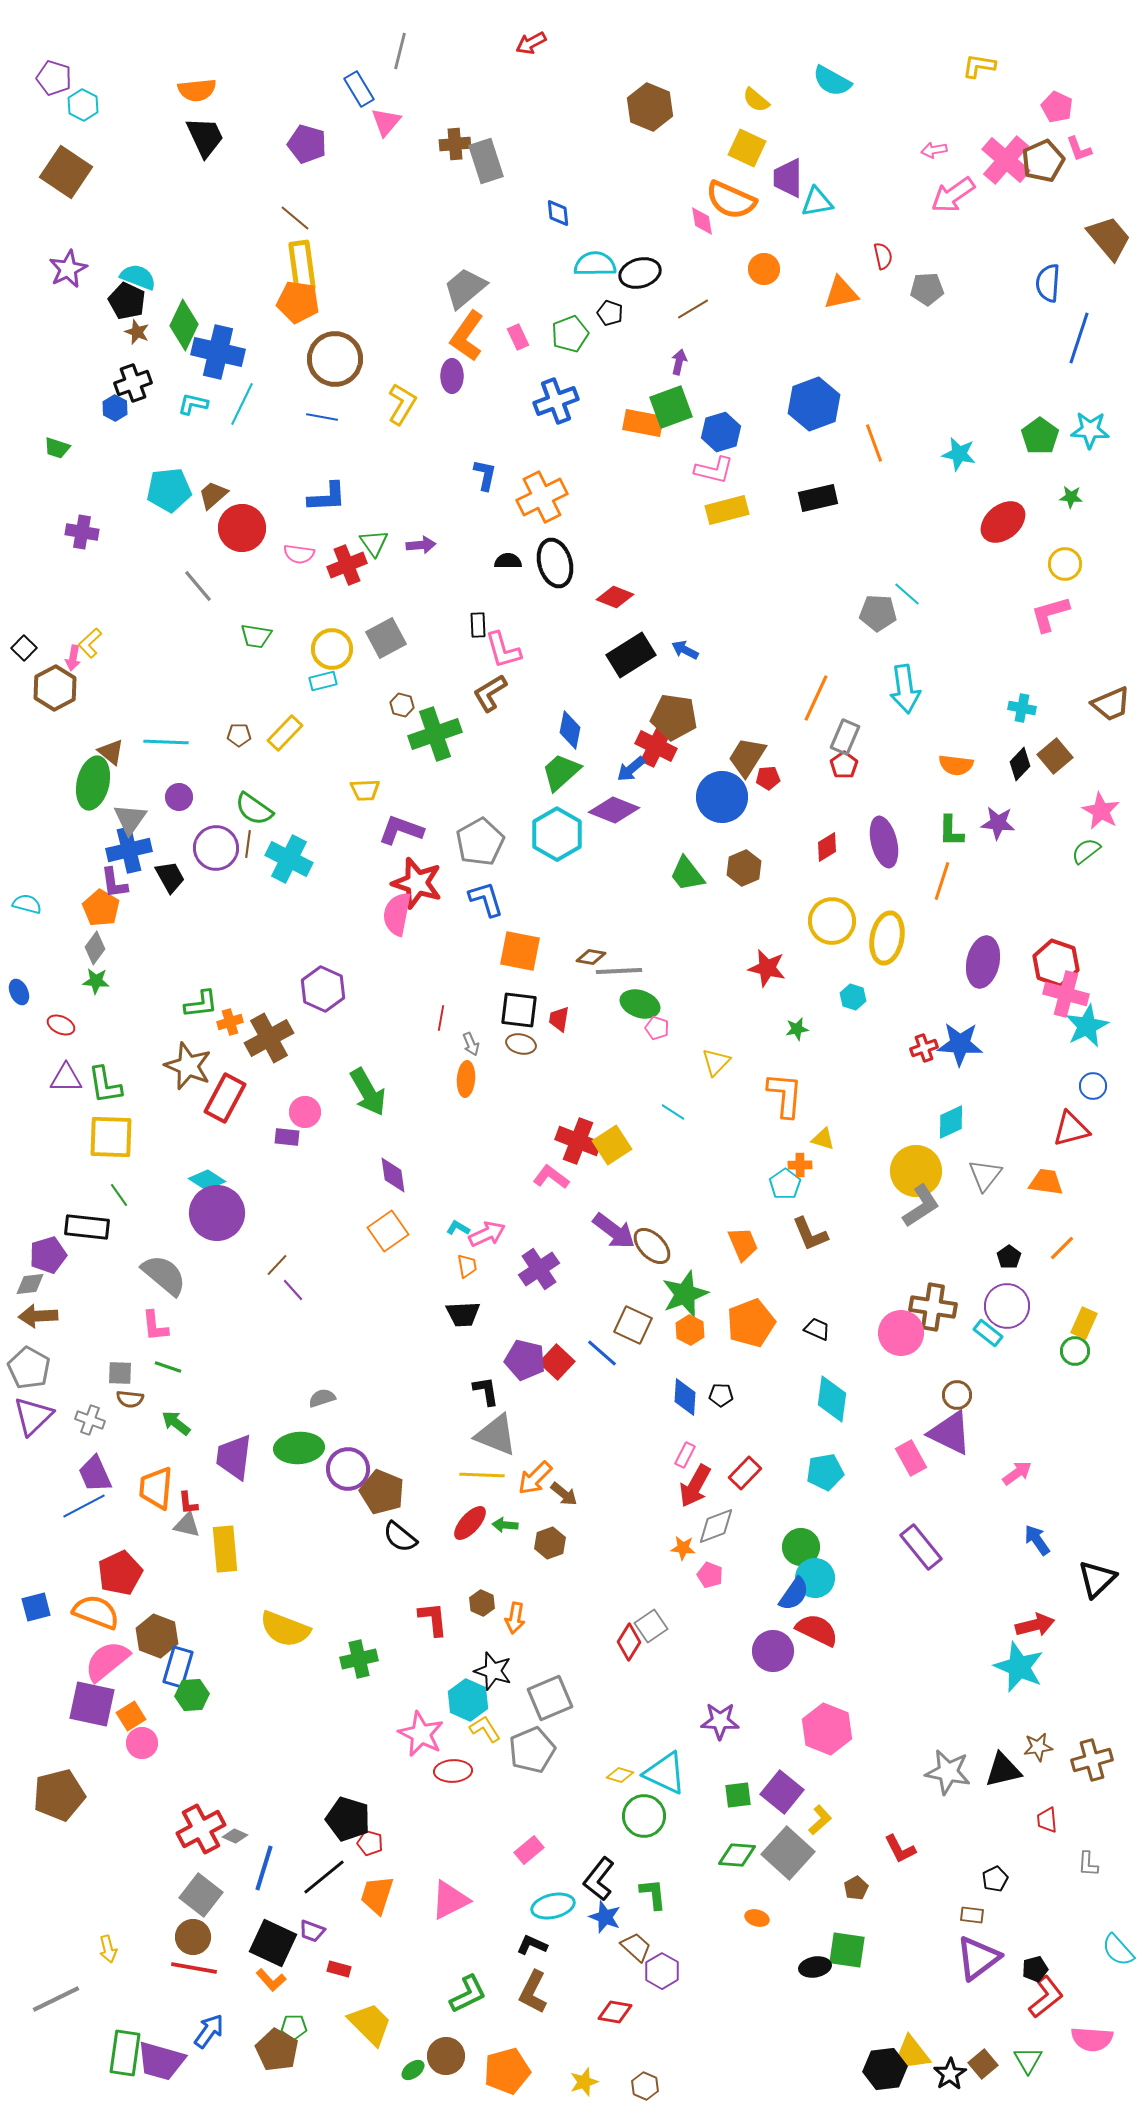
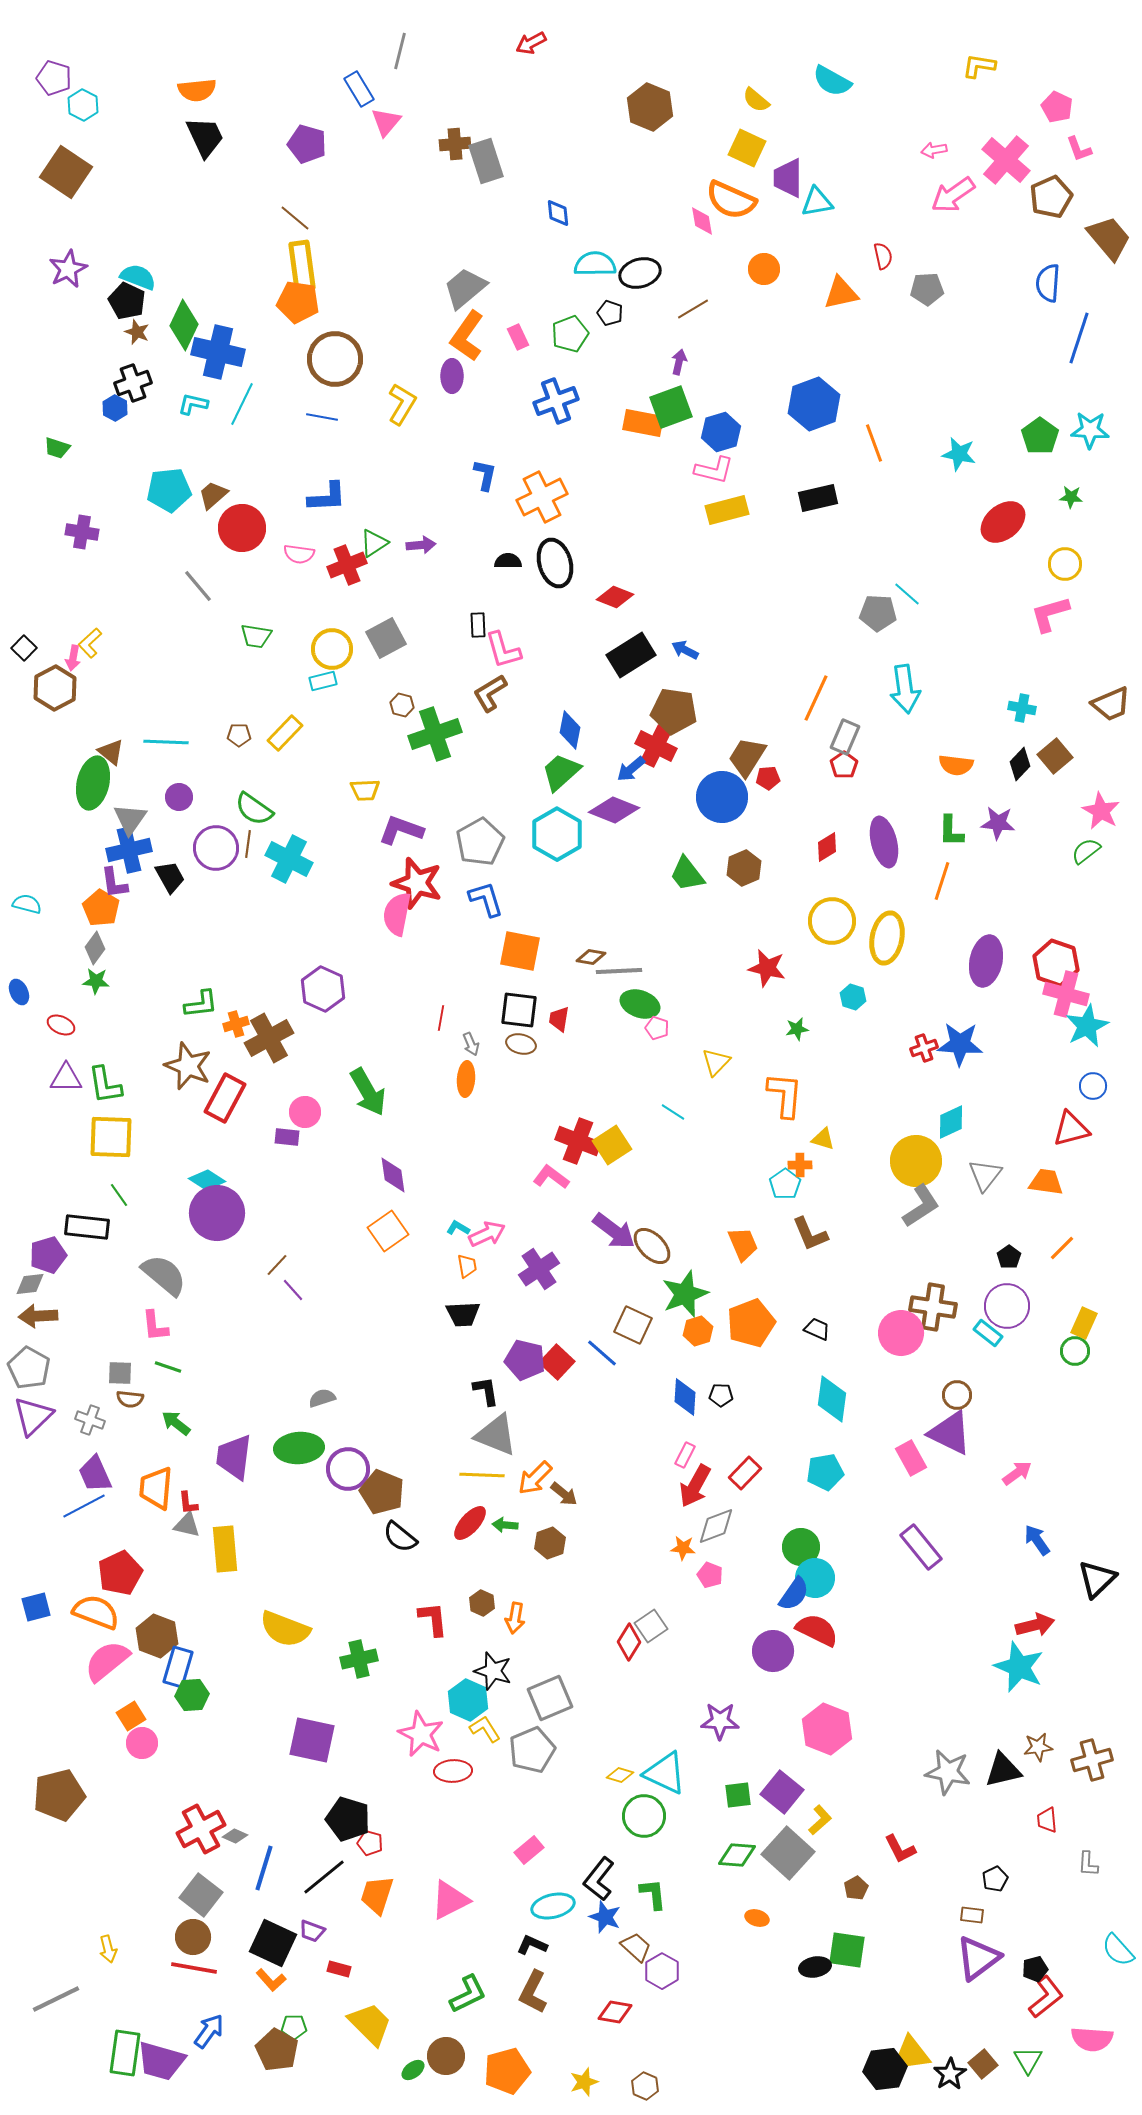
brown pentagon at (1043, 161): moved 8 px right, 36 px down
green triangle at (374, 543): rotated 32 degrees clockwise
brown pentagon at (674, 717): moved 6 px up
purple ellipse at (983, 962): moved 3 px right, 1 px up
orange cross at (230, 1022): moved 6 px right, 2 px down
yellow circle at (916, 1171): moved 10 px up
orange hexagon at (690, 1330): moved 8 px right, 1 px down; rotated 16 degrees clockwise
purple square at (92, 1704): moved 220 px right, 36 px down
